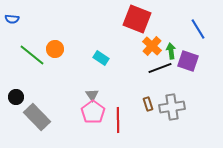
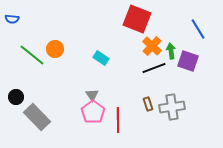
black line: moved 6 px left
